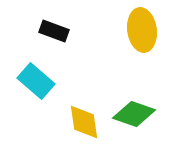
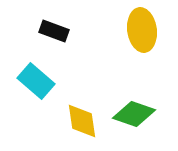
yellow diamond: moved 2 px left, 1 px up
